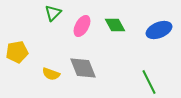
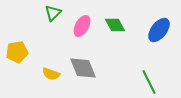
blue ellipse: rotated 30 degrees counterclockwise
